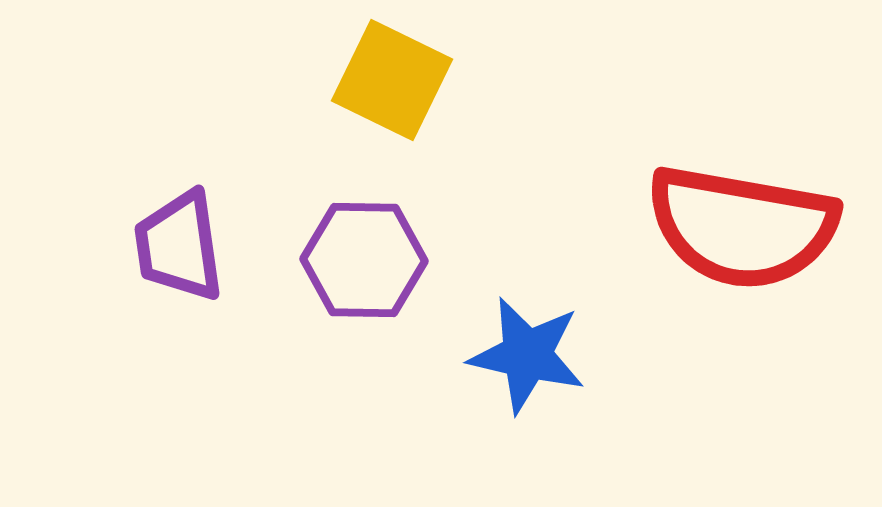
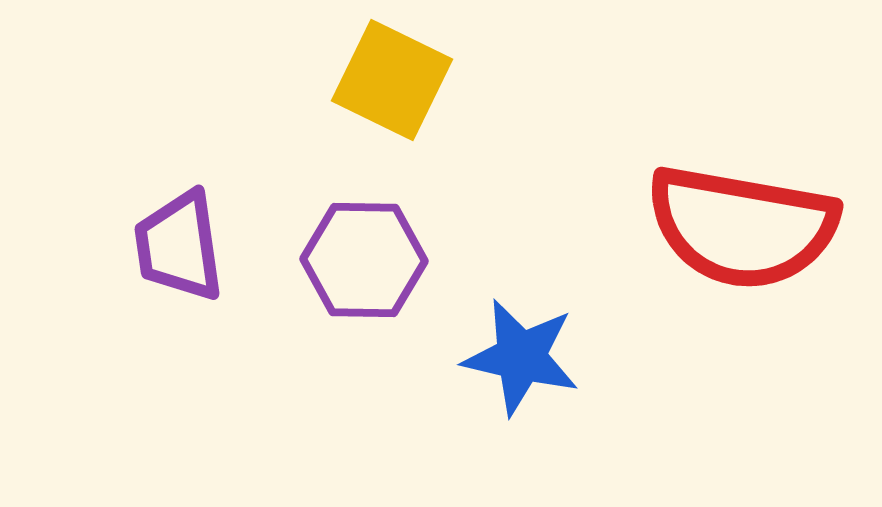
blue star: moved 6 px left, 2 px down
